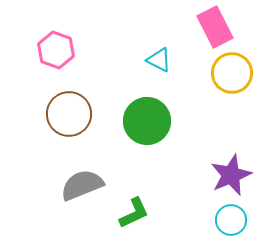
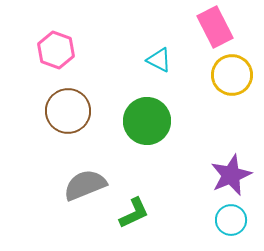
yellow circle: moved 2 px down
brown circle: moved 1 px left, 3 px up
gray semicircle: moved 3 px right
